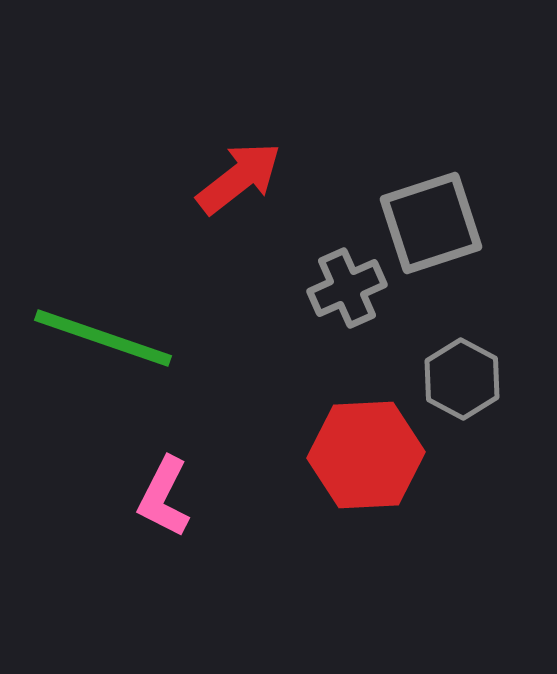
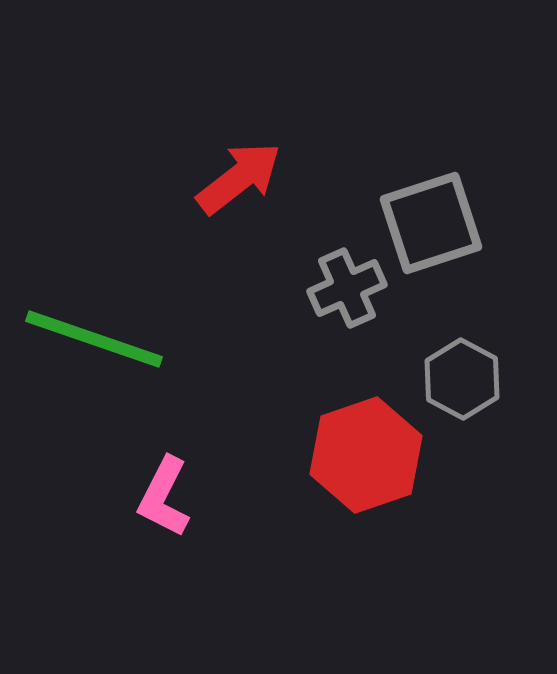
green line: moved 9 px left, 1 px down
red hexagon: rotated 16 degrees counterclockwise
